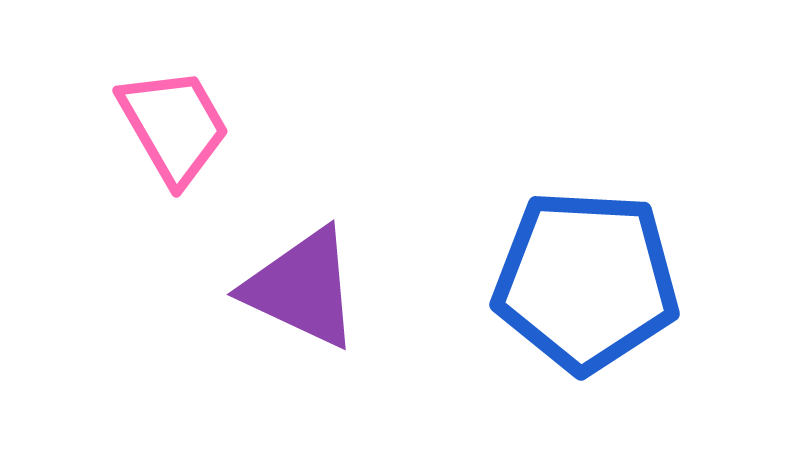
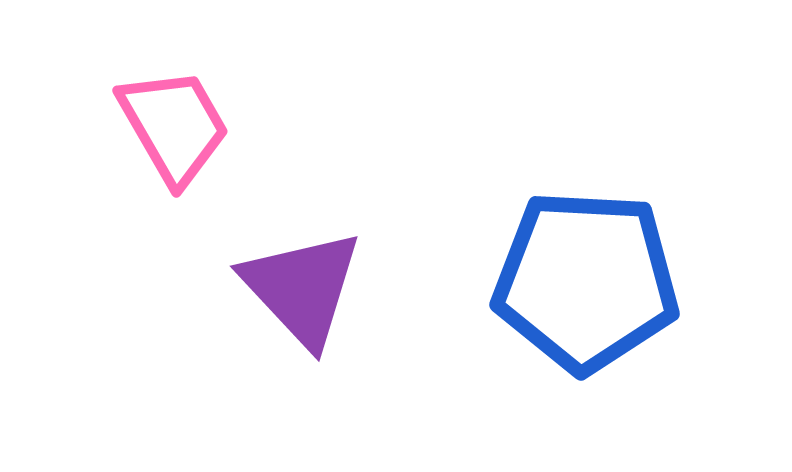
purple triangle: rotated 22 degrees clockwise
